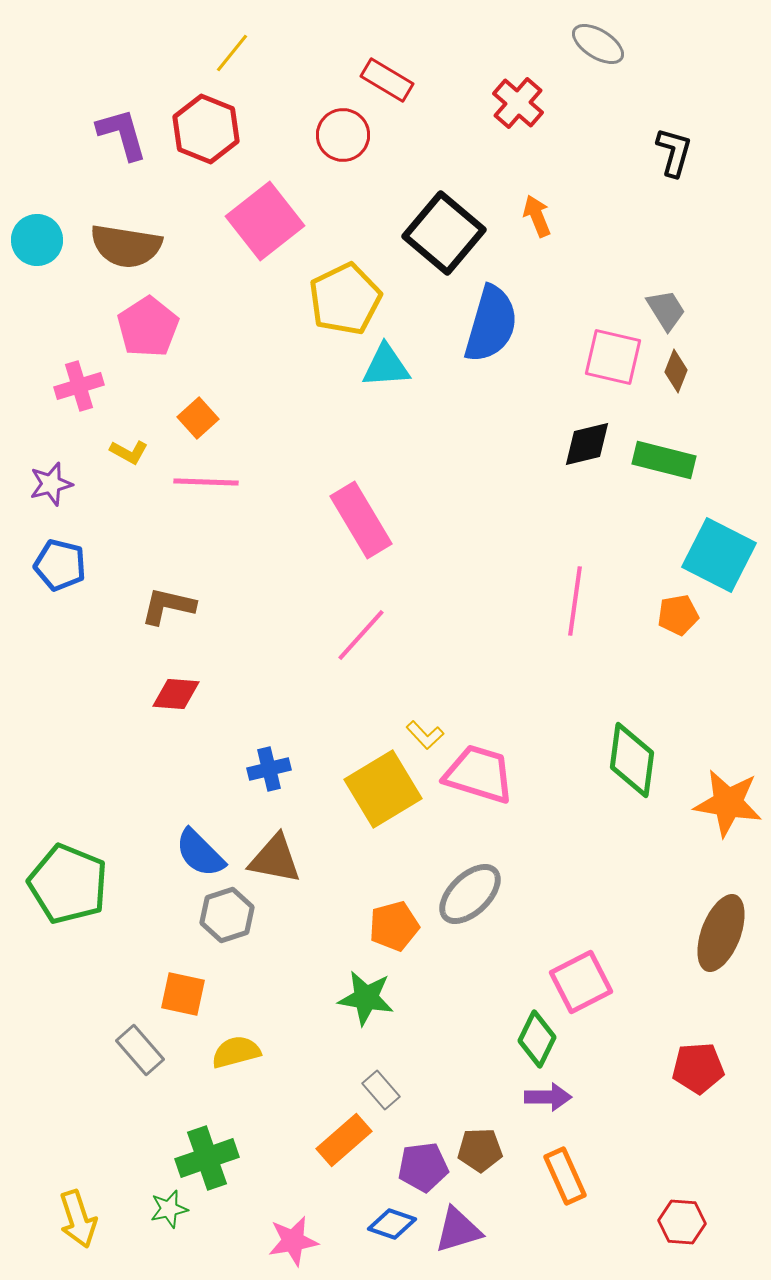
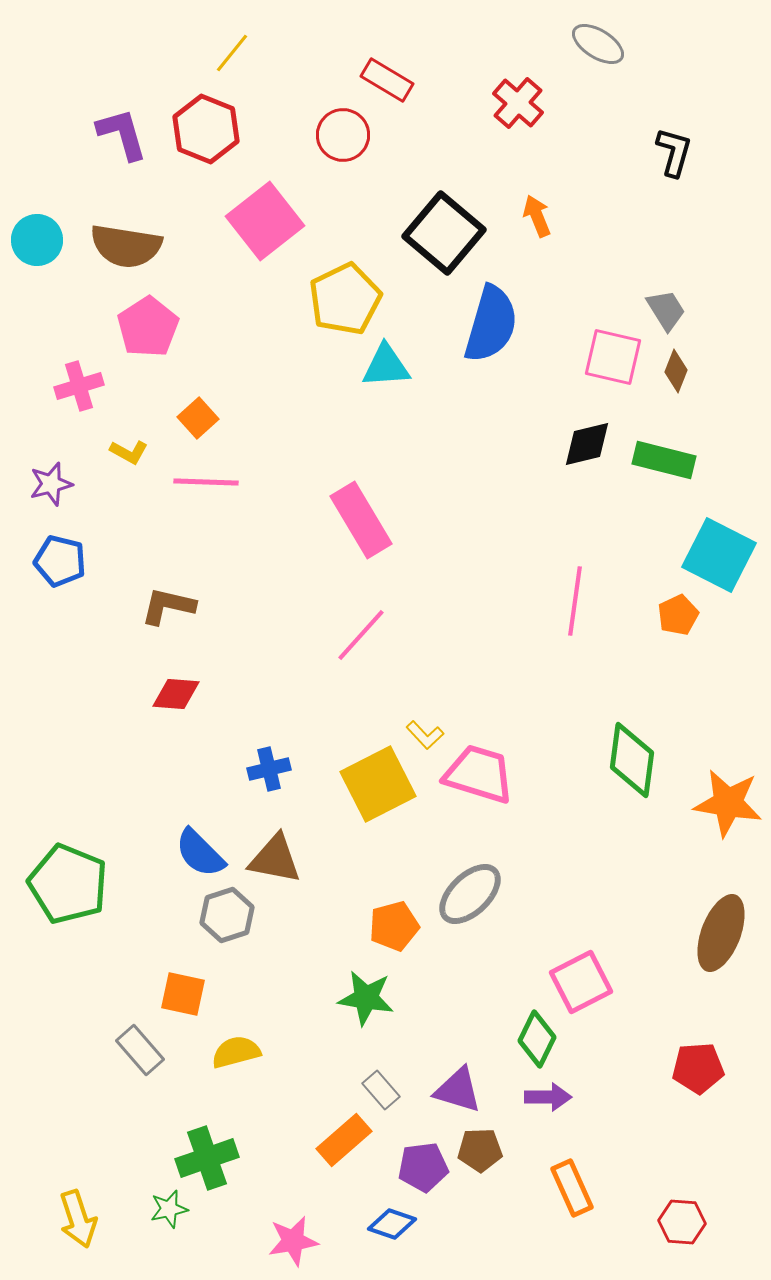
blue pentagon at (60, 565): moved 4 px up
orange pentagon at (678, 615): rotated 15 degrees counterclockwise
yellow square at (383, 789): moved 5 px left, 5 px up; rotated 4 degrees clockwise
orange rectangle at (565, 1176): moved 7 px right, 12 px down
purple triangle at (458, 1230): moved 140 px up; rotated 34 degrees clockwise
